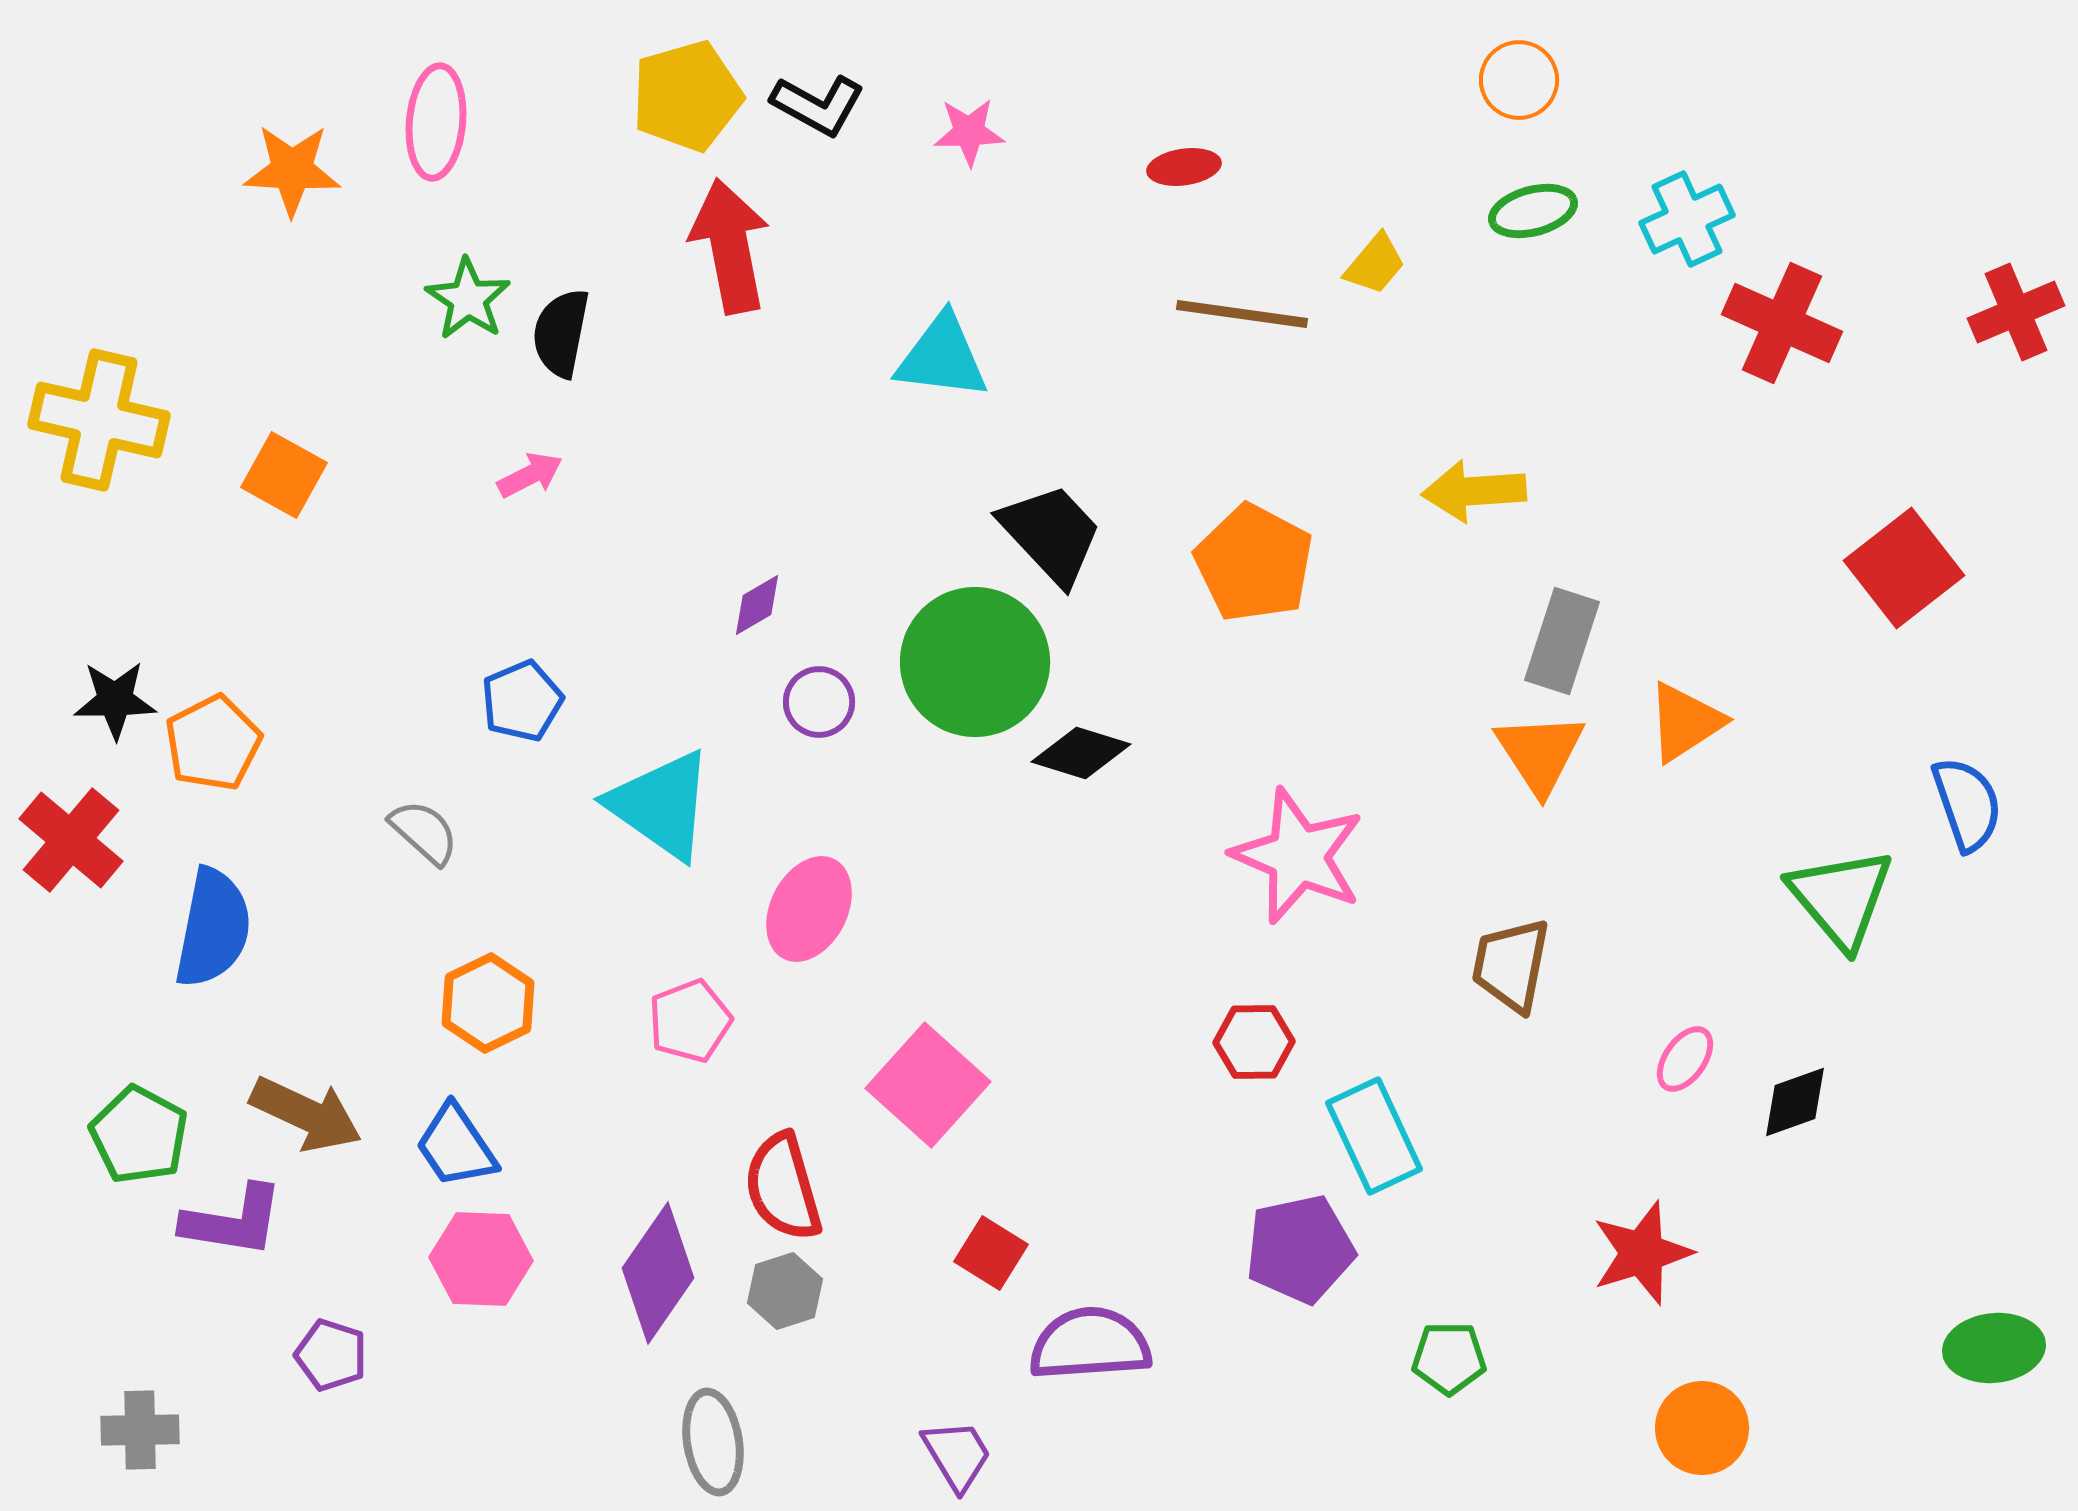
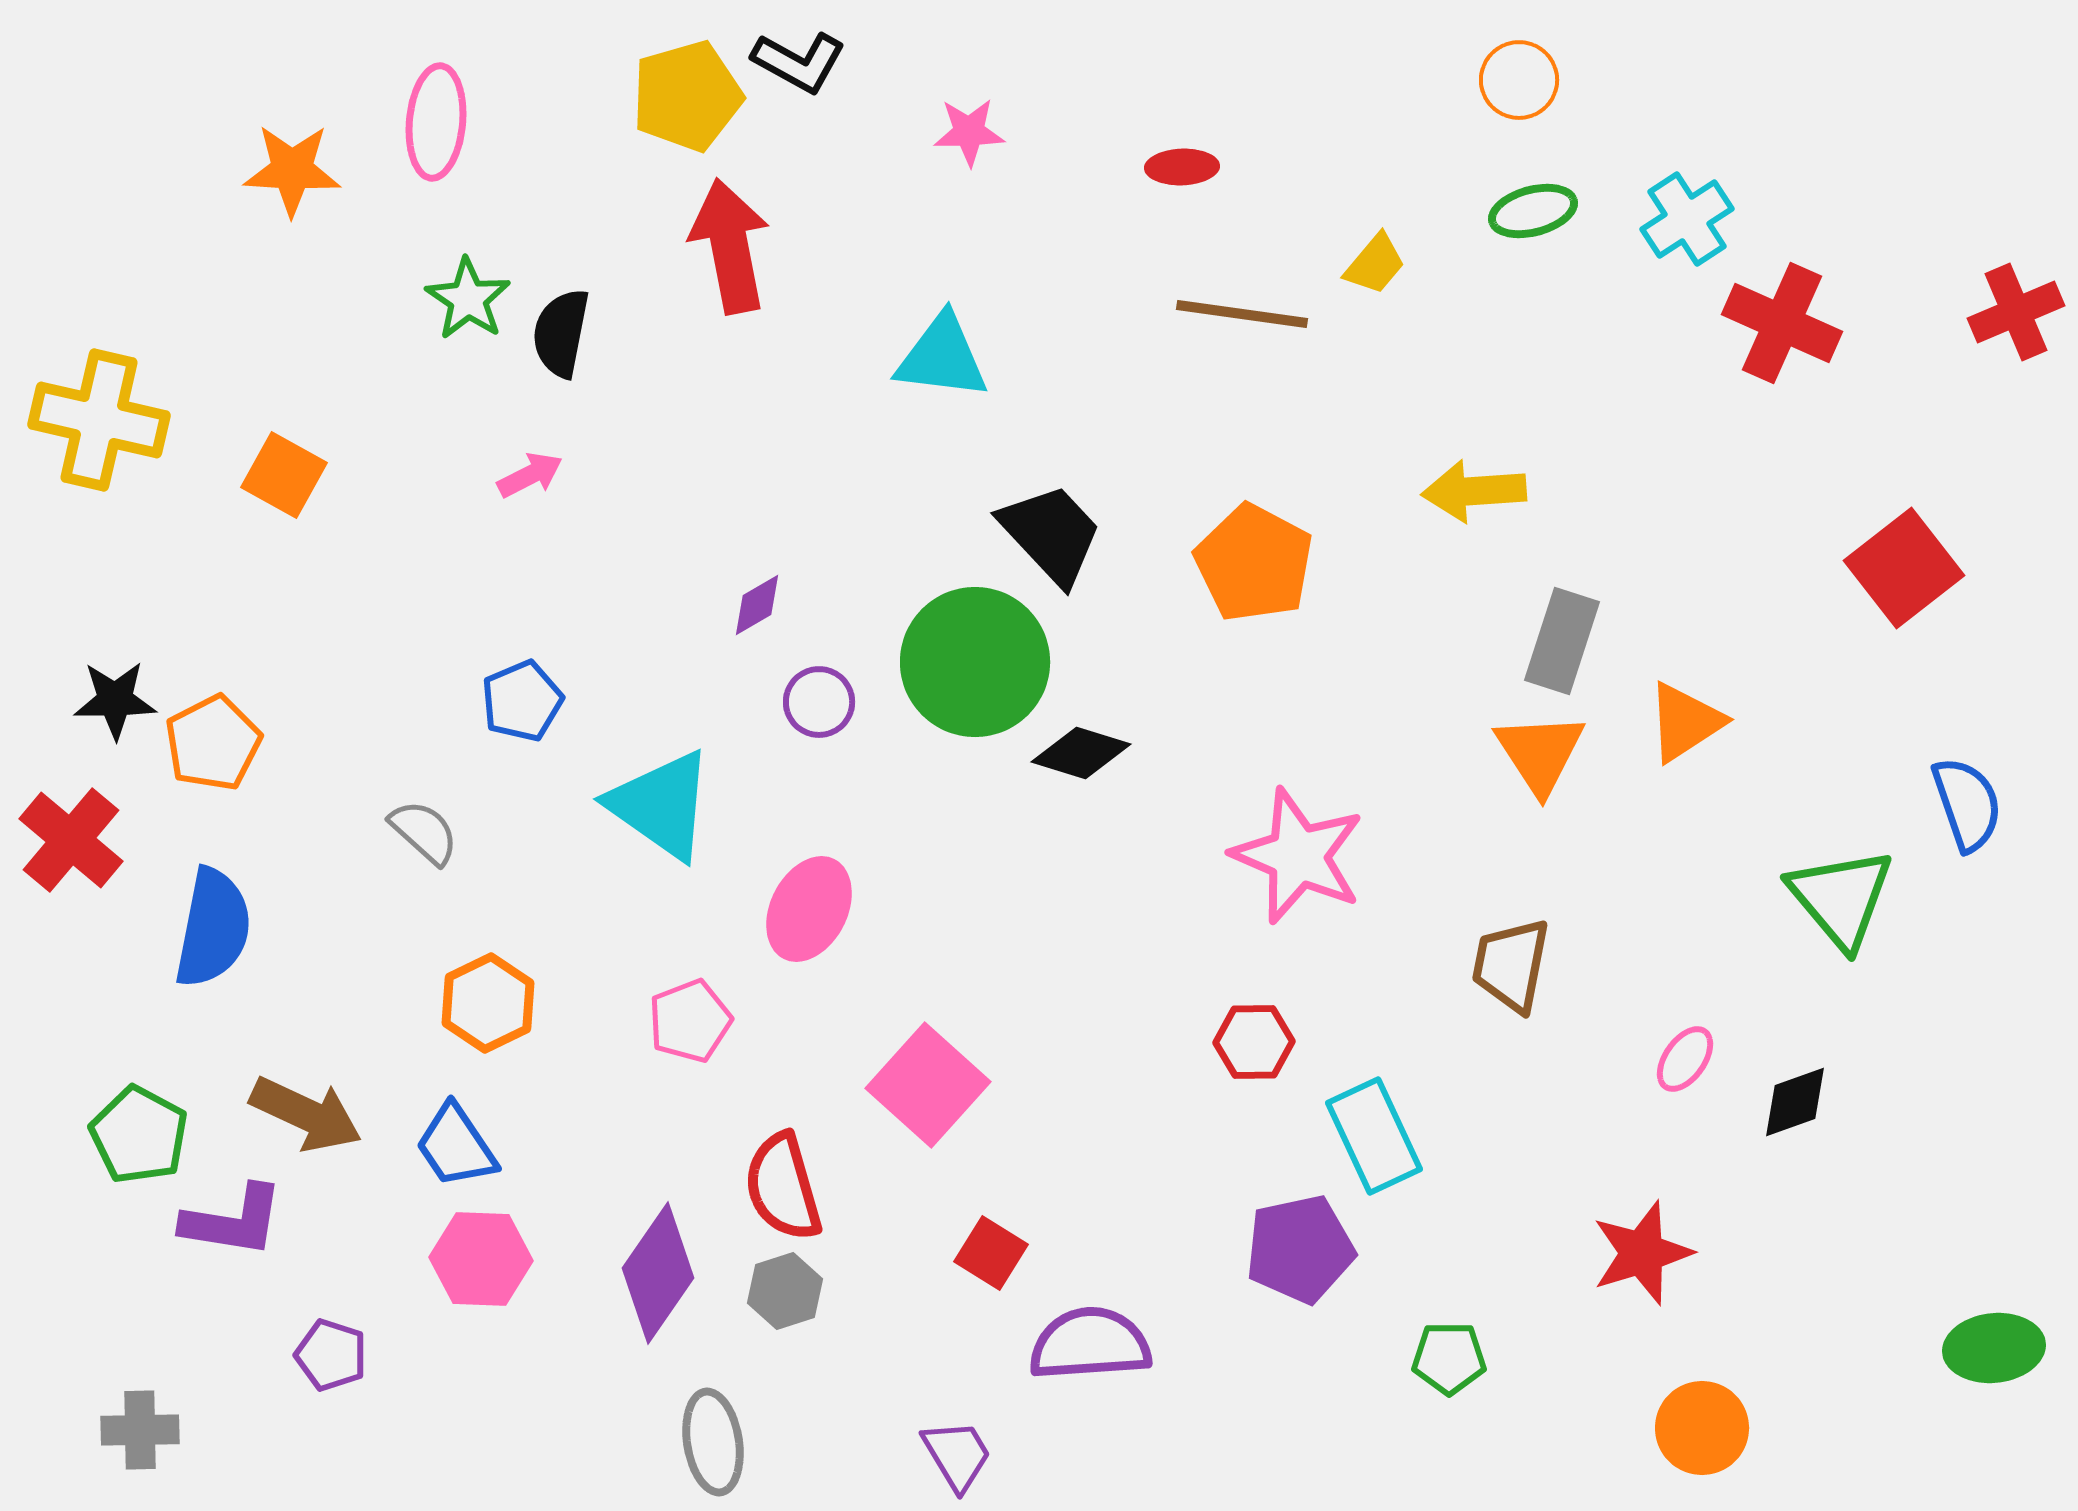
black L-shape at (818, 105): moved 19 px left, 43 px up
red ellipse at (1184, 167): moved 2 px left; rotated 6 degrees clockwise
cyan cross at (1687, 219): rotated 8 degrees counterclockwise
